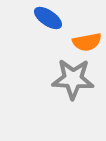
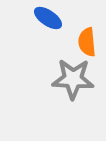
orange semicircle: rotated 96 degrees clockwise
